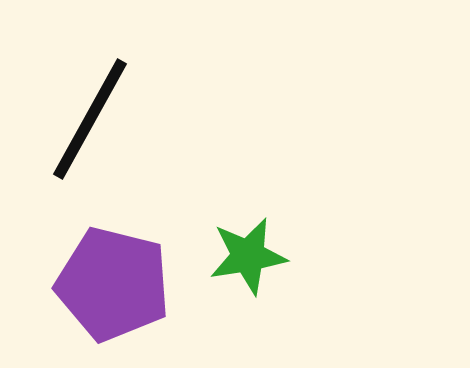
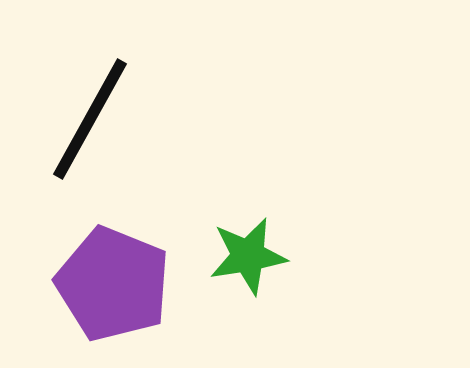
purple pentagon: rotated 8 degrees clockwise
